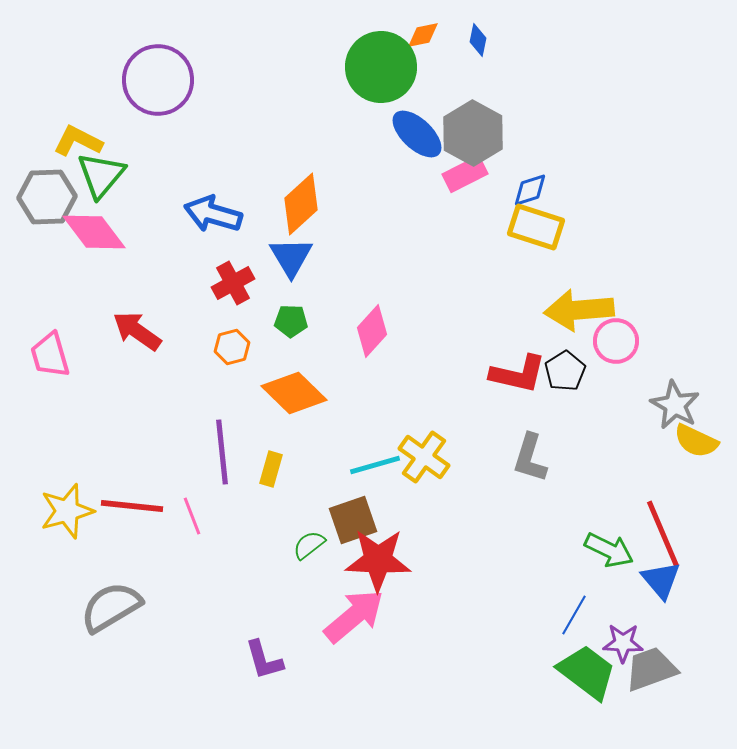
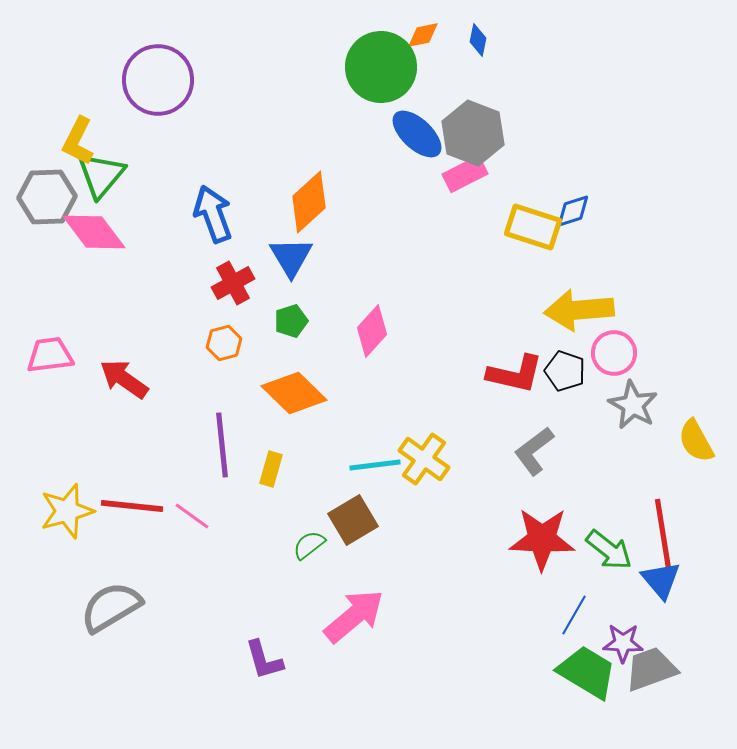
gray hexagon at (473, 133): rotated 8 degrees counterclockwise
yellow L-shape at (78, 141): rotated 90 degrees counterclockwise
blue diamond at (530, 190): moved 43 px right, 21 px down
orange diamond at (301, 204): moved 8 px right, 2 px up
blue arrow at (213, 214): rotated 54 degrees clockwise
yellow rectangle at (536, 227): moved 3 px left
green pentagon at (291, 321): rotated 20 degrees counterclockwise
red arrow at (137, 331): moved 13 px left, 48 px down
pink circle at (616, 341): moved 2 px left, 12 px down
orange hexagon at (232, 347): moved 8 px left, 4 px up
pink trapezoid at (50, 355): rotated 99 degrees clockwise
black pentagon at (565, 371): rotated 21 degrees counterclockwise
red L-shape at (518, 374): moved 3 px left
gray star at (675, 405): moved 42 px left
yellow semicircle at (696, 441): rotated 36 degrees clockwise
purple line at (222, 452): moved 7 px up
yellow cross at (424, 457): moved 2 px down
gray L-shape at (530, 458): moved 4 px right, 7 px up; rotated 36 degrees clockwise
cyan line at (375, 465): rotated 9 degrees clockwise
pink line at (192, 516): rotated 33 degrees counterclockwise
brown square at (353, 520): rotated 12 degrees counterclockwise
red line at (663, 534): rotated 14 degrees clockwise
green arrow at (609, 550): rotated 12 degrees clockwise
red star at (378, 560): moved 164 px right, 21 px up
green trapezoid at (587, 672): rotated 6 degrees counterclockwise
